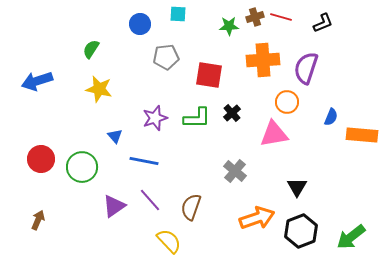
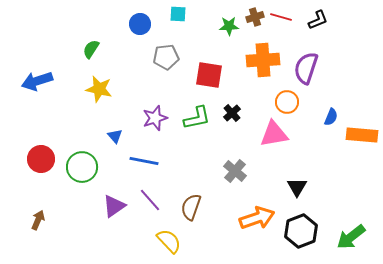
black L-shape: moved 5 px left, 3 px up
green L-shape: rotated 12 degrees counterclockwise
